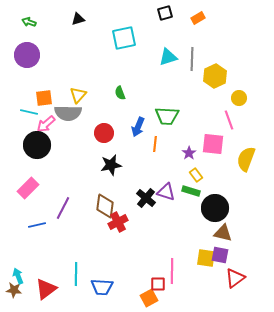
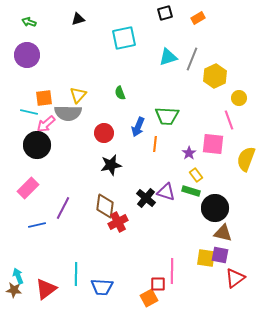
gray line at (192, 59): rotated 20 degrees clockwise
